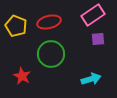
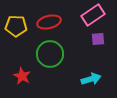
yellow pentagon: rotated 20 degrees counterclockwise
green circle: moved 1 px left
